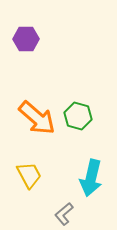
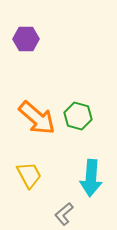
cyan arrow: rotated 9 degrees counterclockwise
